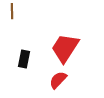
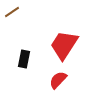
brown line: moved 1 px down; rotated 56 degrees clockwise
red trapezoid: moved 1 px left, 3 px up
